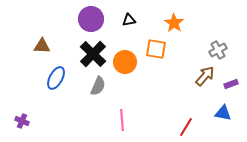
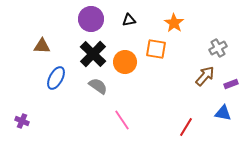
gray cross: moved 2 px up
gray semicircle: rotated 78 degrees counterclockwise
pink line: rotated 30 degrees counterclockwise
